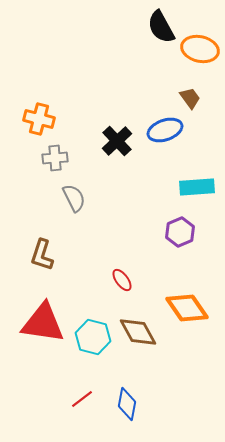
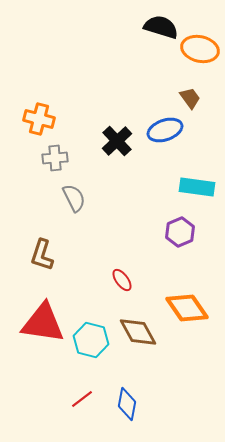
black semicircle: rotated 136 degrees clockwise
cyan rectangle: rotated 12 degrees clockwise
cyan hexagon: moved 2 px left, 3 px down
